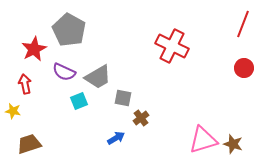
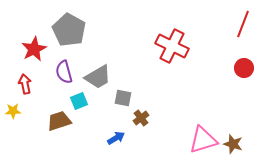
purple semicircle: rotated 50 degrees clockwise
yellow star: rotated 14 degrees counterclockwise
brown trapezoid: moved 30 px right, 23 px up
